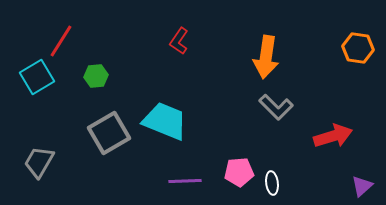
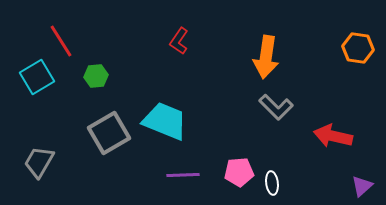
red line: rotated 64 degrees counterclockwise
red arrow: rotated 150 degrees counterclockwise
purple line: moved 2 px left, 6 px up
